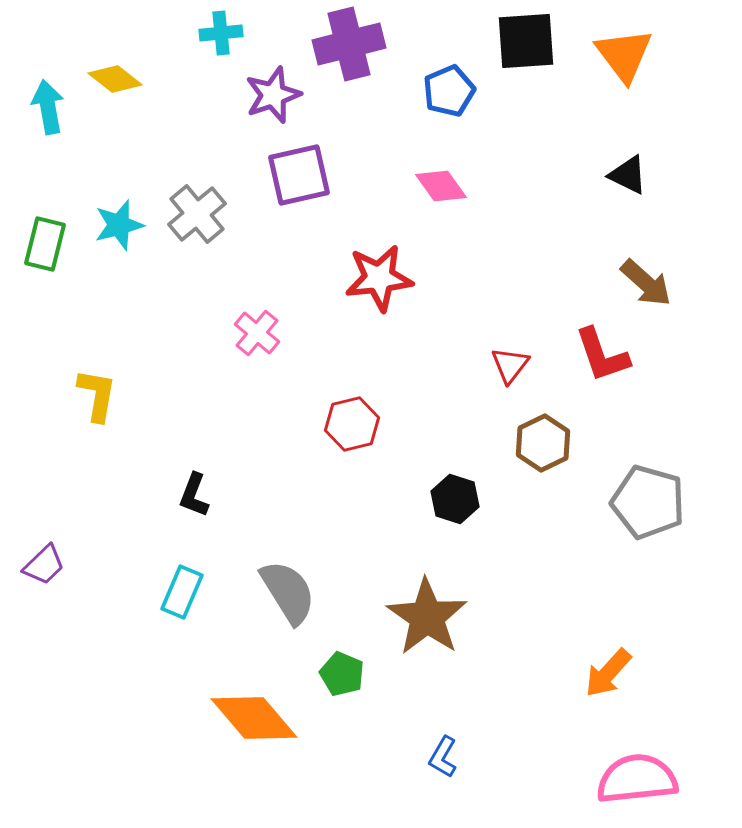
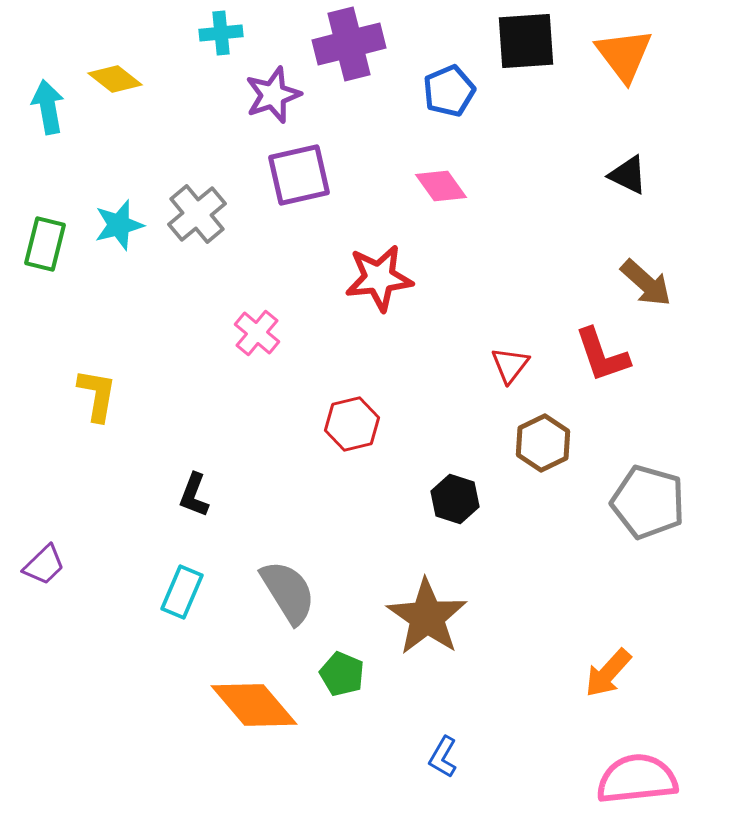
orange diamond: moved 13 px up
